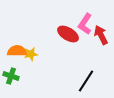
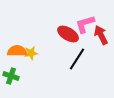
pink L-shape: rotated 40 degrees clockwise
yellow star: moved 1 px up
black line: moved 9 px left, 22 px up
